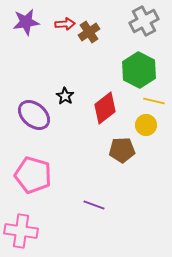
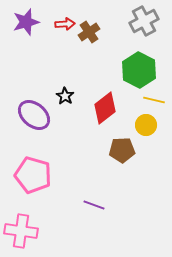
purple star: rotated 8 degrees counterclockwise
yellow line: moved 1 px up
